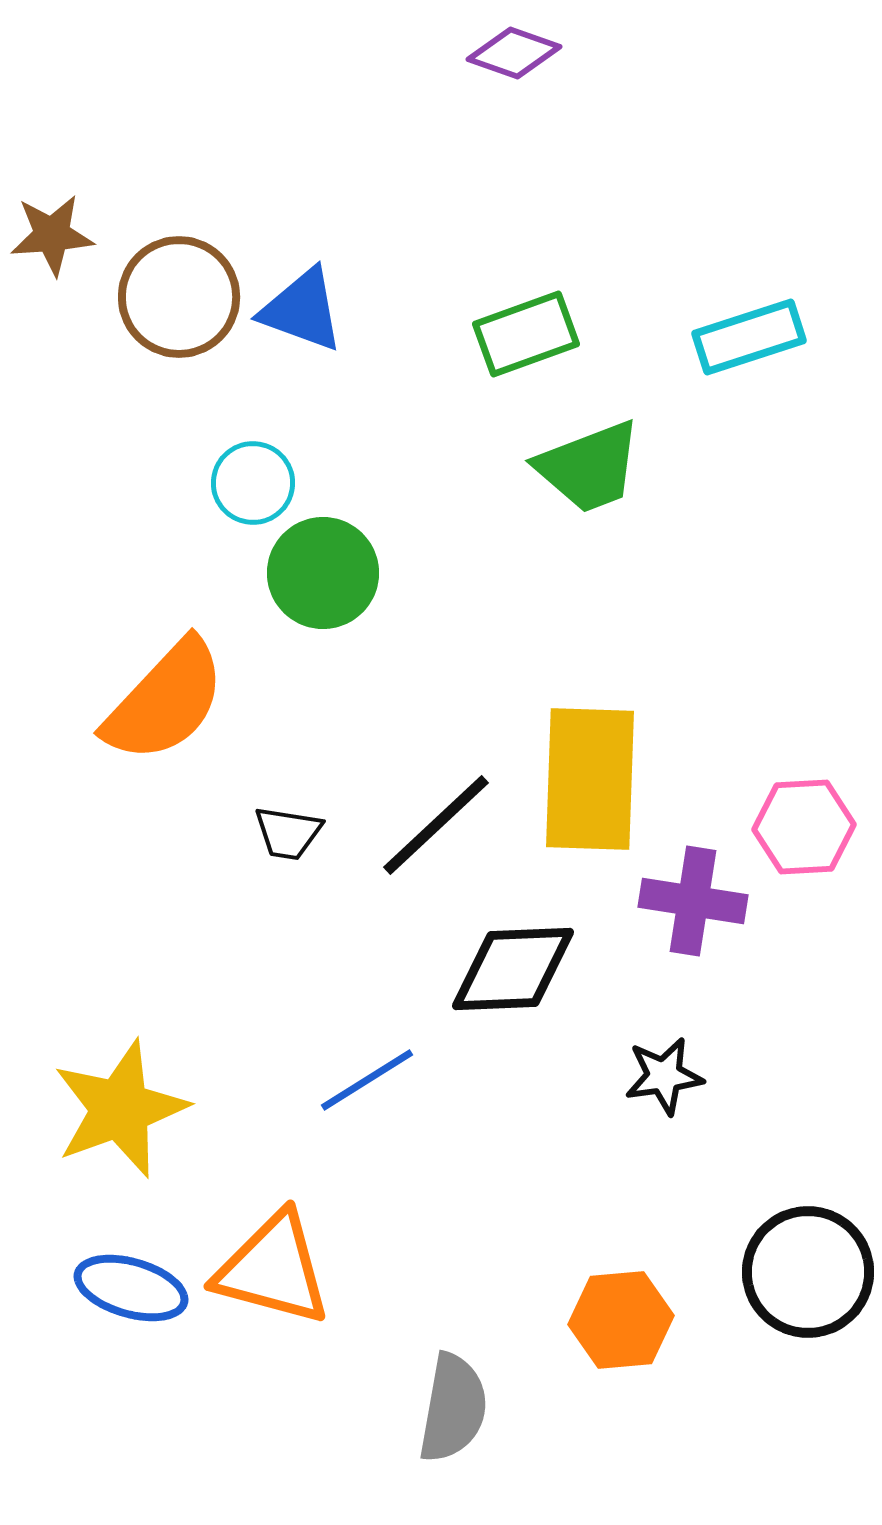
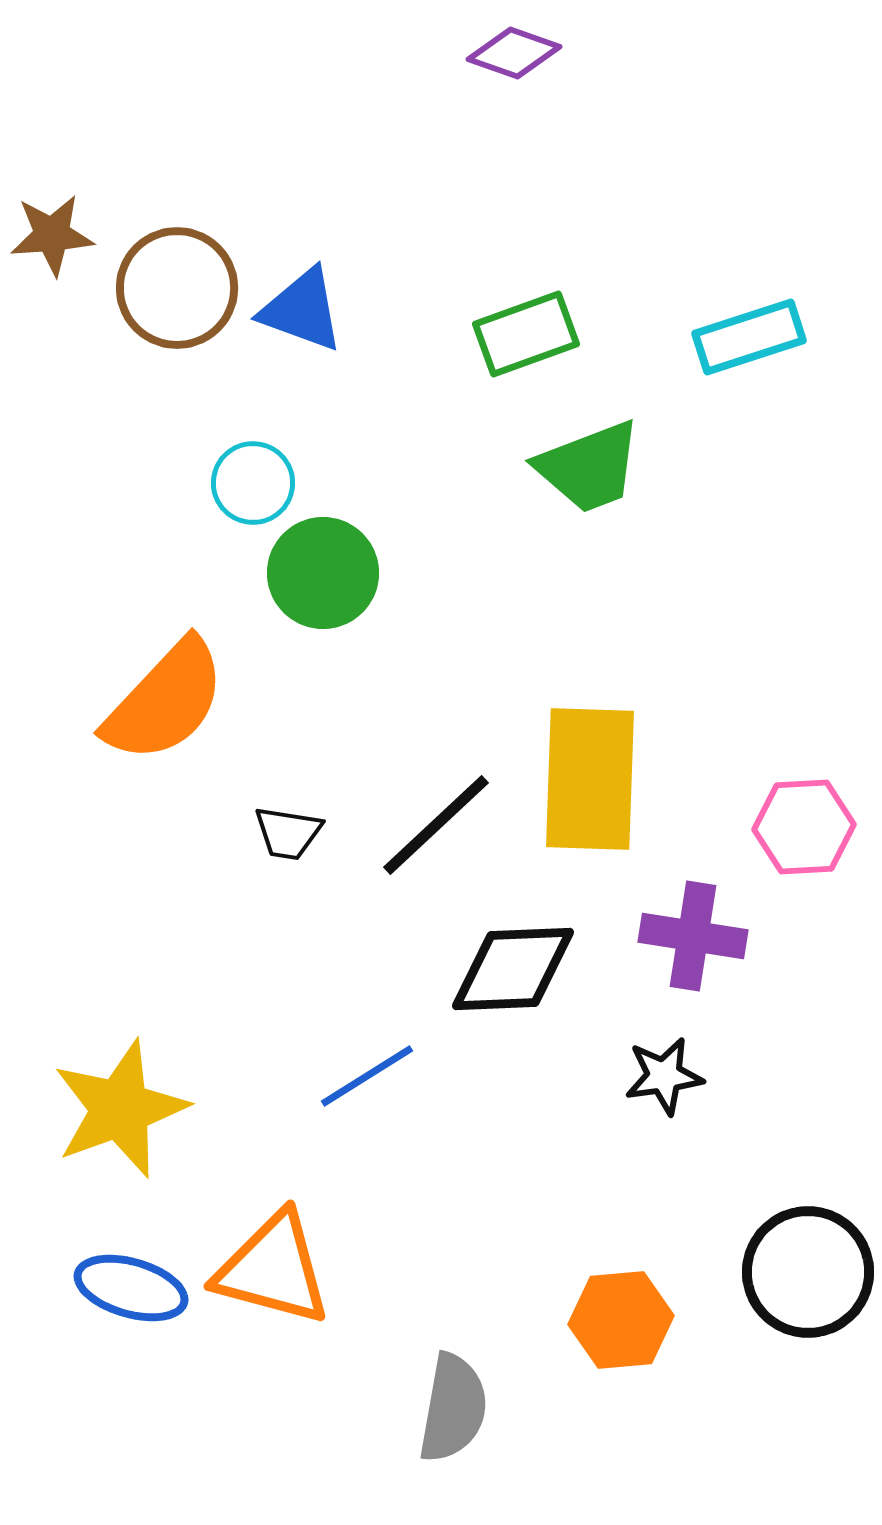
brown circle: moved 2 px left, 9 px up
purple cross: moved 35 px down
blue line: moved 4 px up
